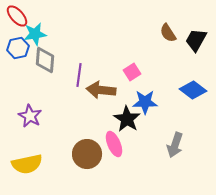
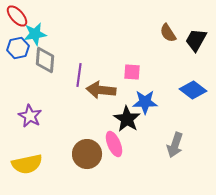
pink square: rotated 36 degrees clockwise
